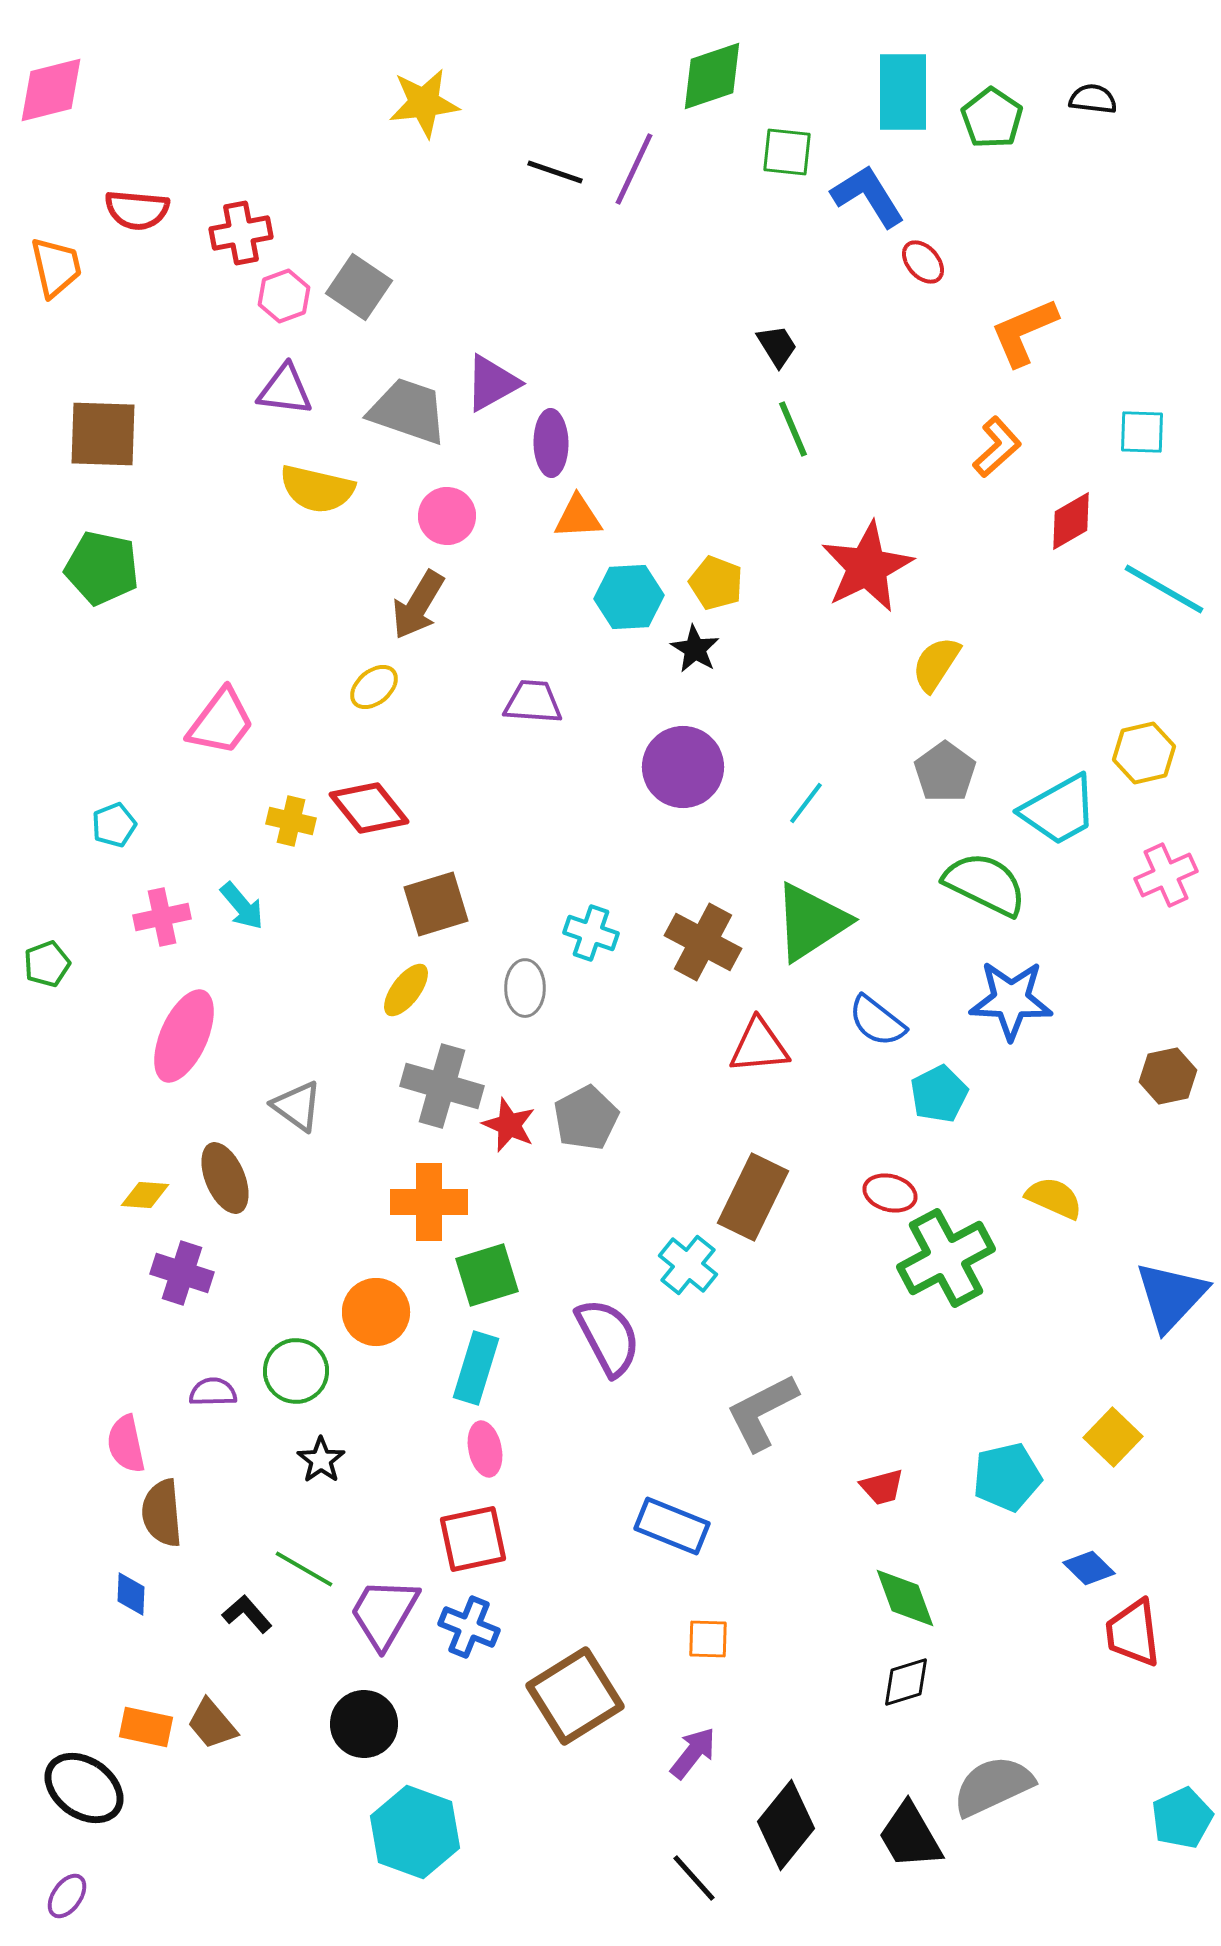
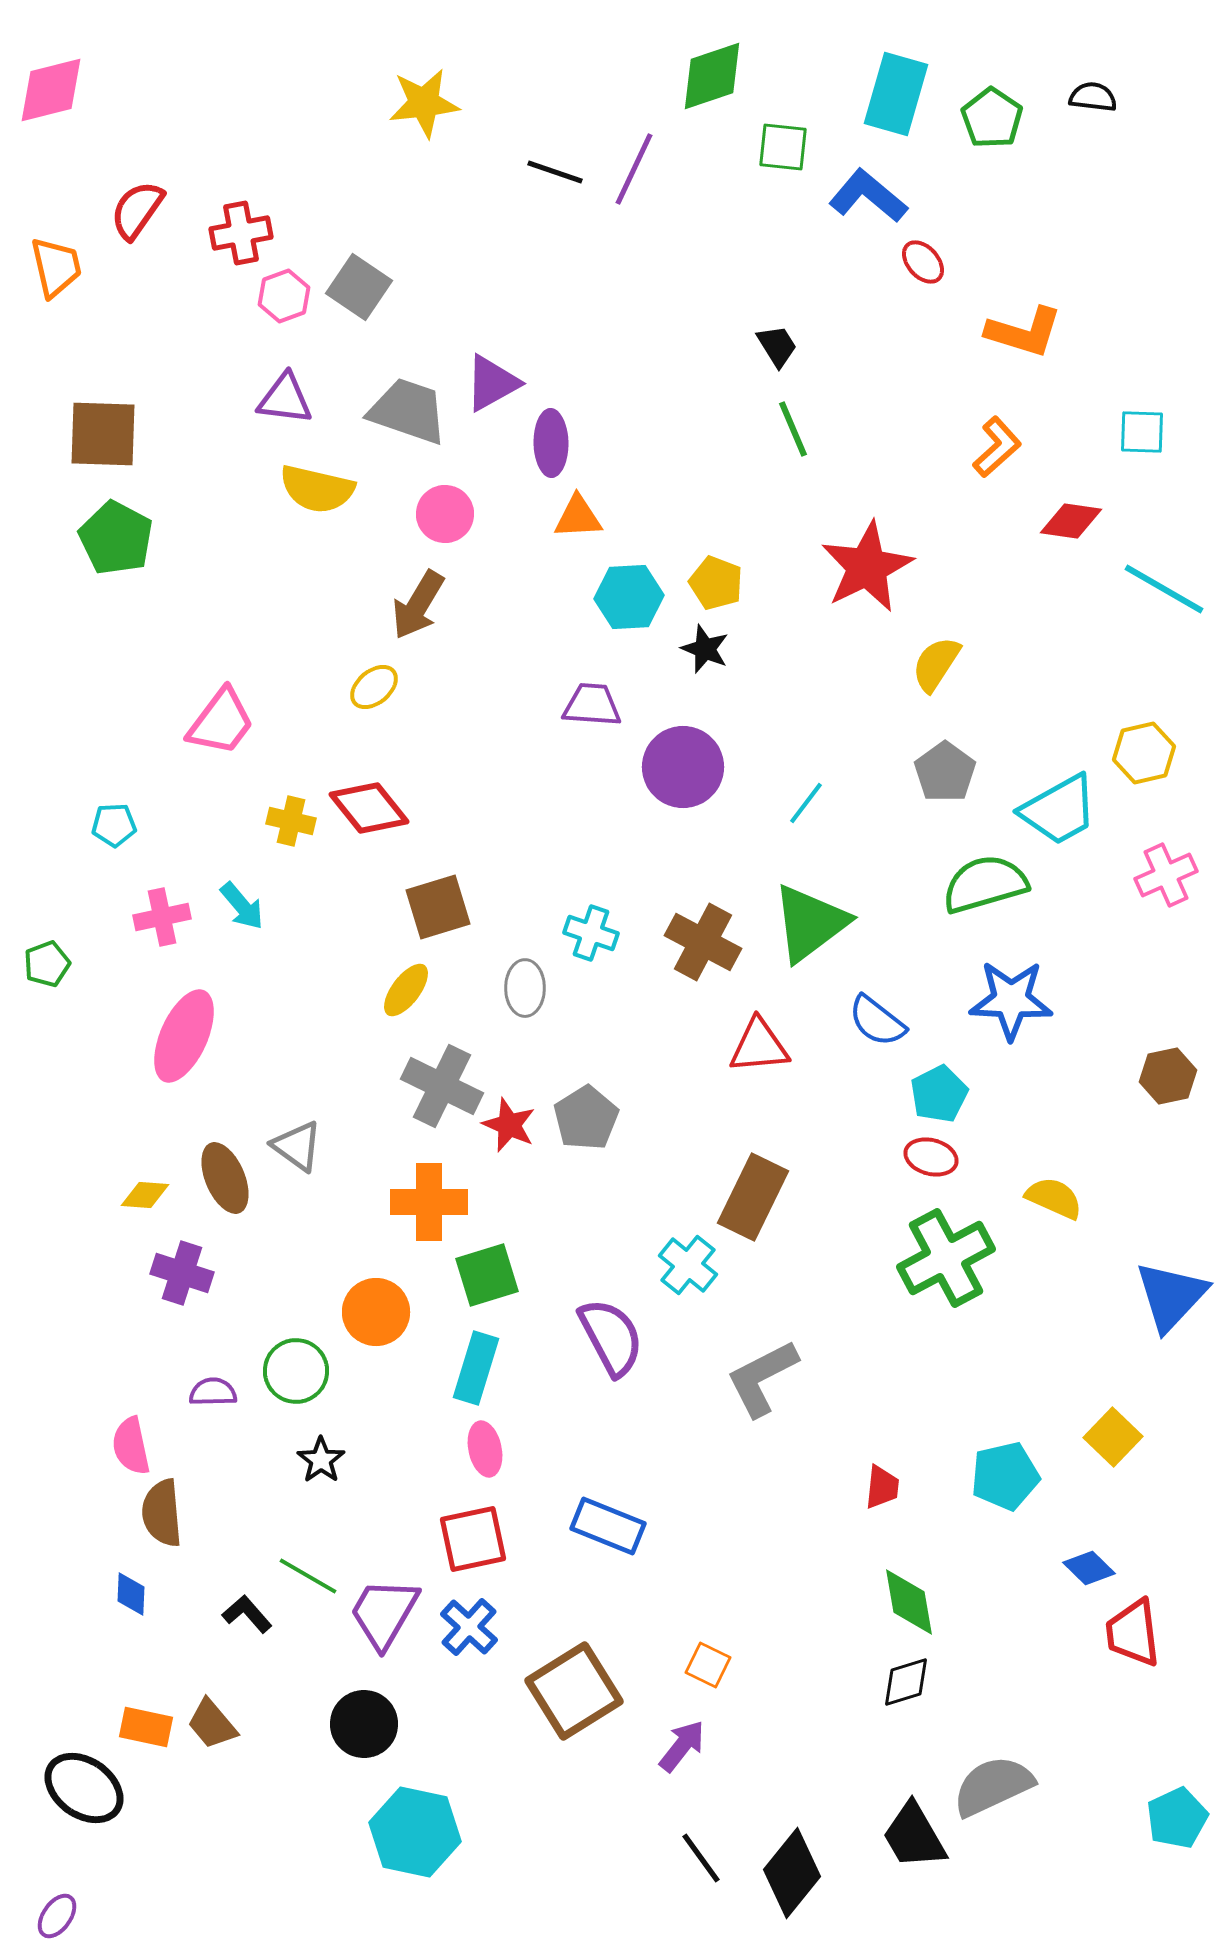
cyan rectangle at (903, 92): moved 7 px left, 2 px down; rotated 16 degrees clockwise
black semicircle at (1093, 99): moved 2 px up
green square at (787, 152): moved 4 px left, 5 px up
blue L-shape at (868, 196): rotated 18 degrees counterclockwise
red semicircle at (137, 210): rotated 120 degrees clockwise
orange L-shape at (1024, 332): rotated 140 degrees counterclockwise
purple triangle at (285, 390): moved 9 px down
pink circle at (447, 516): moved 2 px left, 2 px up
red diamond at (1071, 521): rotated 38 degrees clockwise
green pentagon at (102, 568): moved 14 px right, 30 px up; rotated 16 degrees clockwise
black star at (695, 649): moved 10 px right; rotated 9 degrees counterclockwise
purple trapezoid at (533, 702): moved 59 px right, 3 px down
cyan pentagon at (114, 825): rotated 18 degrees clockwise
green semicircle at (985, 884): rotated 42 degrees counterclockwise
brown square at (436, 904): moved 2 px right, 3 px down
green triangle at (811, 922): moved 1 px left, 1 px down; rotated 4 degrees counterclockwise
gray cross at (442, 1086): rotated 10 degrees clockwise
gray triangle at (297, 1106): moved 40 px down
gray pentagon at (586, 1118): rotated 4 degrees counterclockwise
red ellipse at (890, 1193): moved 41 px right, 36 px up
purple semicircle at (608, 1337): moved 3 px right
gray L-shape at (762, 1412): moved 34 px up
pink semicircle at (126, 1444): moved 5 px right, 2 px down
cyan pentagon at (1007, 1477): moved 2 px left, 1 px up
red trapezoid at (882, 1487): rotated 69 degrees counterclockwise
blue rectangle at (672, 1526): moved 64 px left
green line at (304, 1569): moved 4 px right, 7 px down
green diamond at (905, 1598): moved 4 px right, 4 px down; rotated 10 degrees clockwise
blue cross at (469, 1627): rotated 20 degrees clockwise
orange square at (708, 1639): moved 26 px down; rotated 24 degrees clockwise
brown square at (575, 1696): moved 1 px left, 5 px up
purple arrow at (693, 1753): moved 11 px left, 7 px up
cyan pentagon at (1182, 1818): moved 5 px left
black diamond at (786, 1825): moved 6 px right, 48 px down
cyan hexagon at (415, 1832): rotated 8 degrees counterclockwise
black trapezoid at (910, 1836): moved 4 px right
black line at (694, 1878): moved 7 px right, 20 px up; rotated 6 degrees clockwise
purple ellipse at (67, 1896): moved 10 px left, 20 px down
